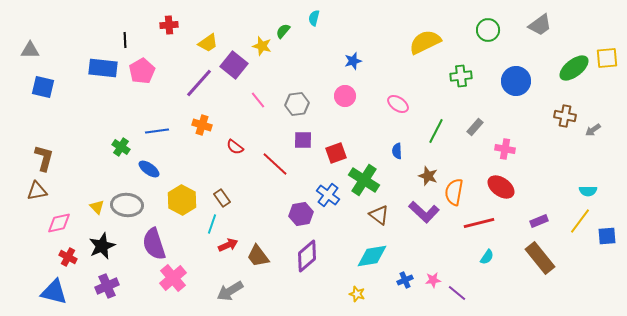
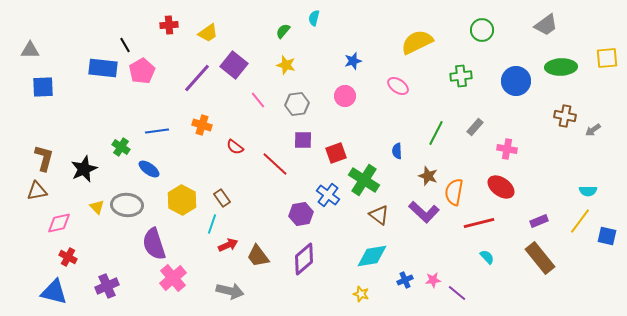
gray trapezoid at (540, 25): moved 6 px right
green circle at (488, 30): moved 6 px left
black line at (125, 40): moved 5 px down; rotated 28 degrees counterclockwise
yellow semicircle at (425, 42): moved 8 px left
yellow trapezoid at (208, 43): moved 10 px up
yellow star at (262, 46): moved 24 px right, 19 px down
green ellipse at (574, 68): moved 13 px left, 1 px up; rotated 36 degrees clockwise
purple line at (199, 83): moved 2 px left, 5 px up
blue square at (43, 87): rotated 15 degrees counterclockwise
pink ellipse at (398, 104): moved 18 px up
green line at (436, 131): moved 2 px down
pink cross at (505, 149): moved 2 px right
blue square at (607, 236): rotated 18 degrees clockwise
black star at (102, 246): moved 18 px left, 77 px up
purple diamond at (307, 256): moved 3 px left, 3 px down
cyan semicircle at (487, 257): rotated 77 degrees counterclockwise
gray arrow at (230, 291): rotated 136 degrees counterclockwise
yellow star at (357, 294): moved 4 px right
